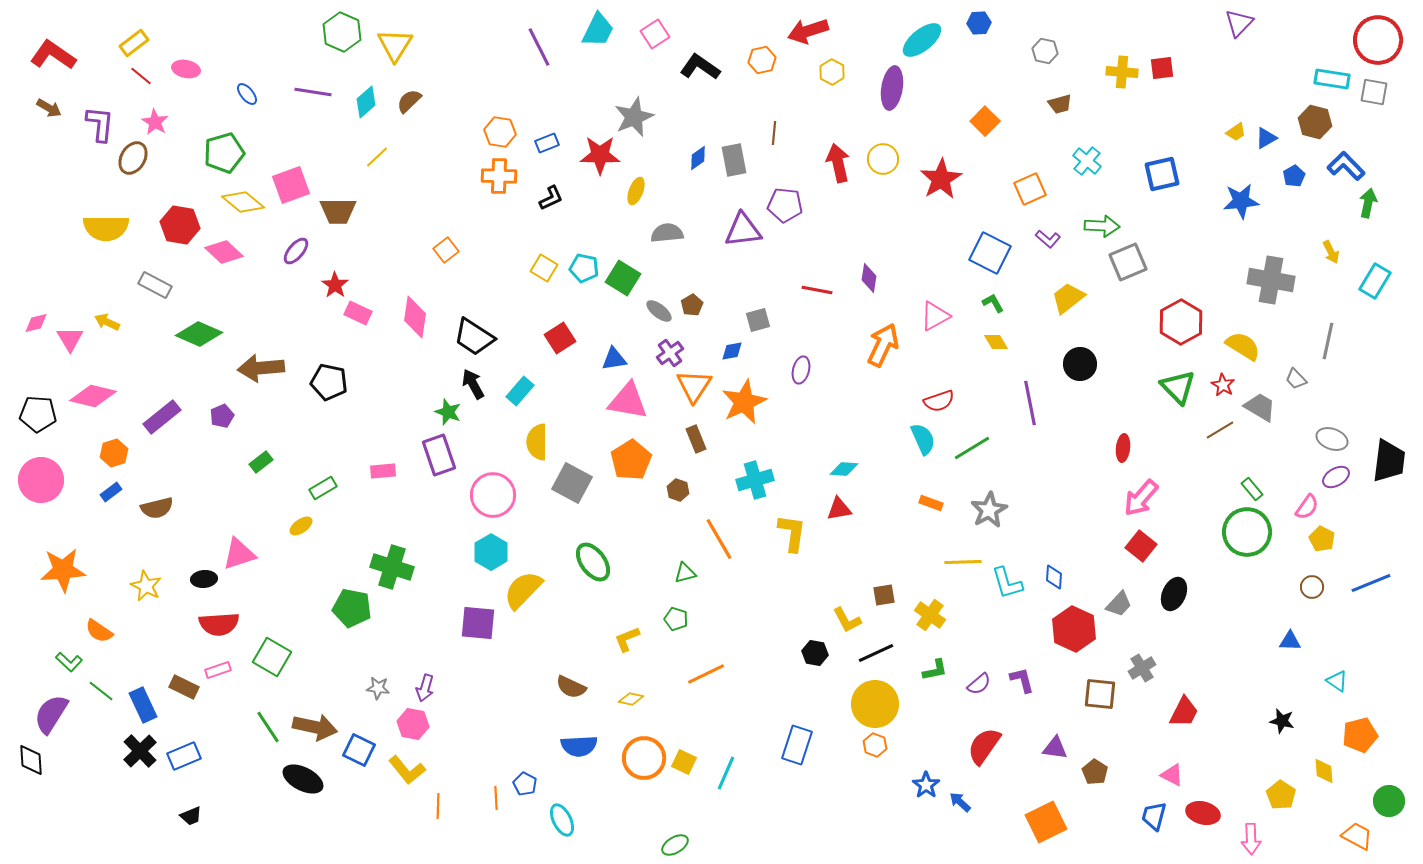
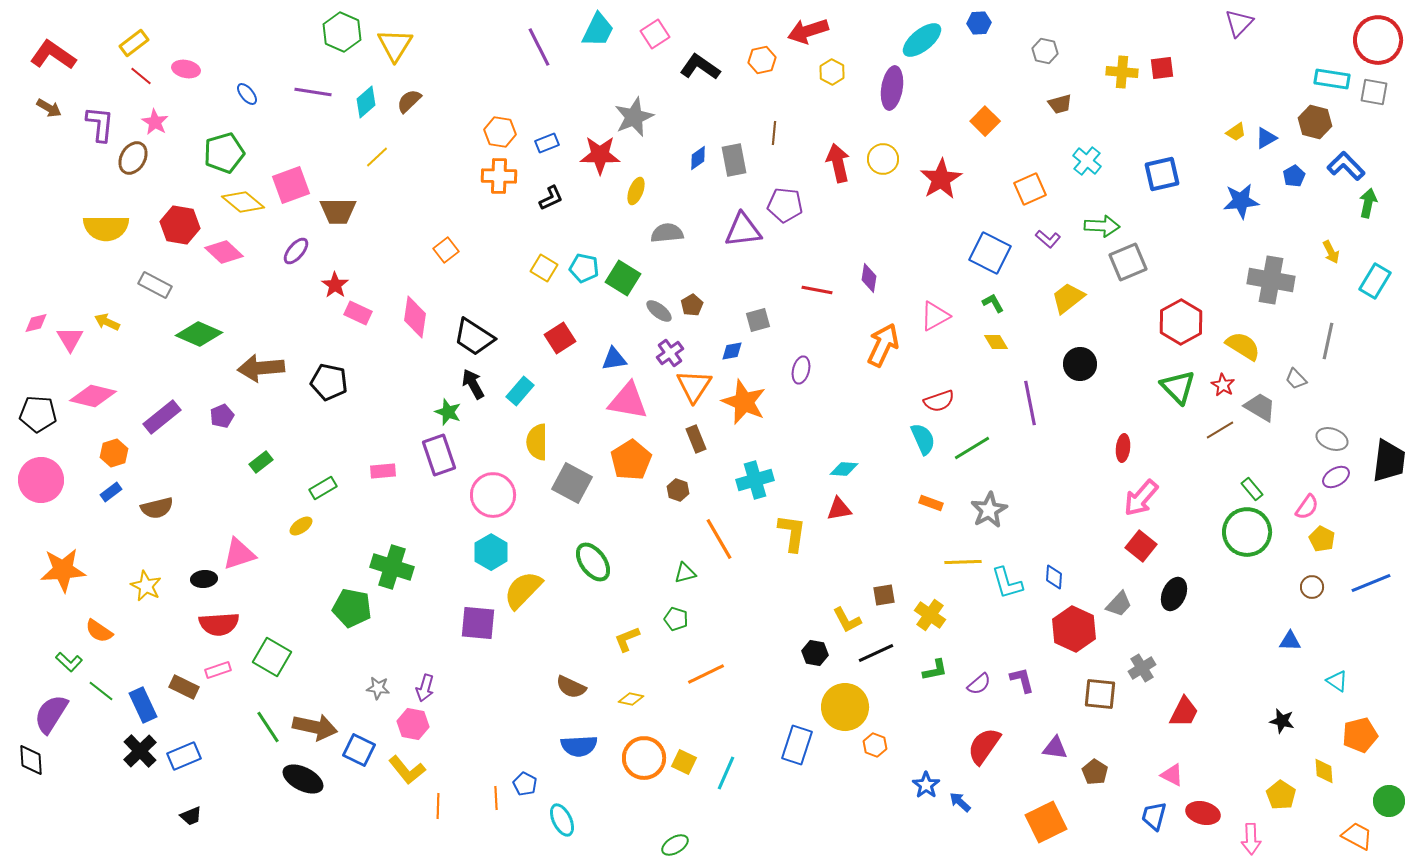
orange star at (744, 402): rotated 24 degrees counterclockwise
yellow circle at (875, 704): moved 30 px left, 3 px down
